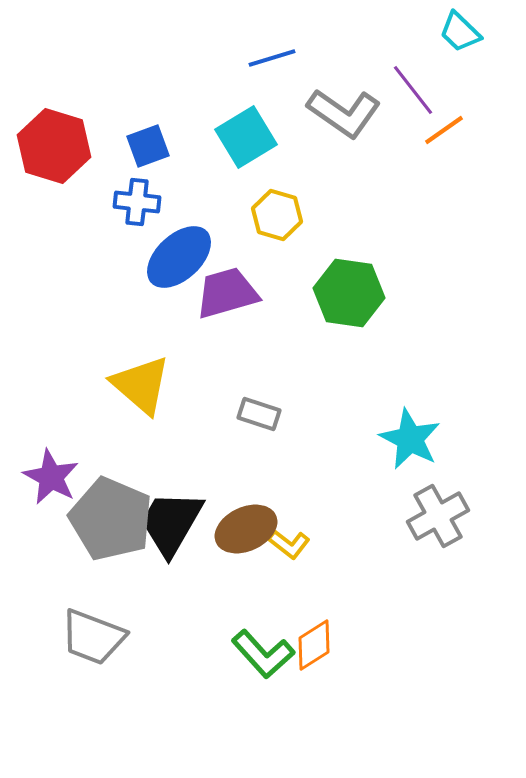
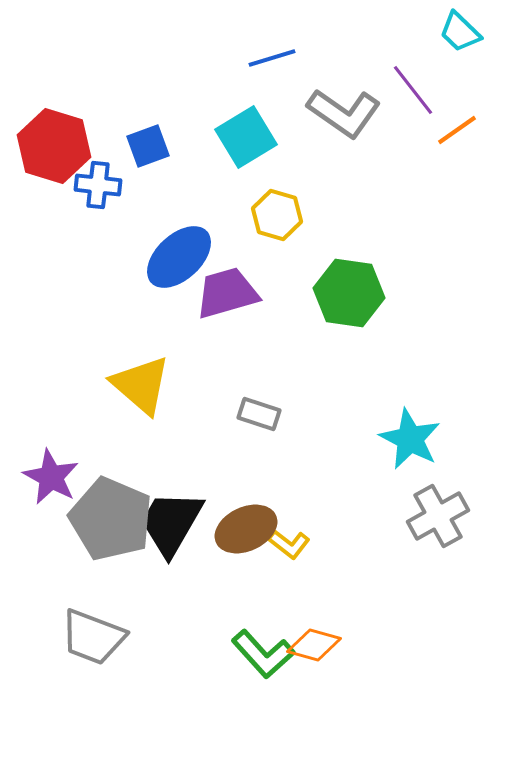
orange line: moved 13 px right
blue cross: moved 39 px left, 17 px up
orange diamond: rotated 48 degrees clockwise
